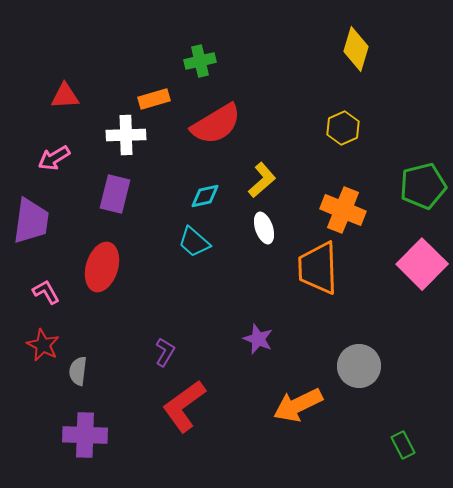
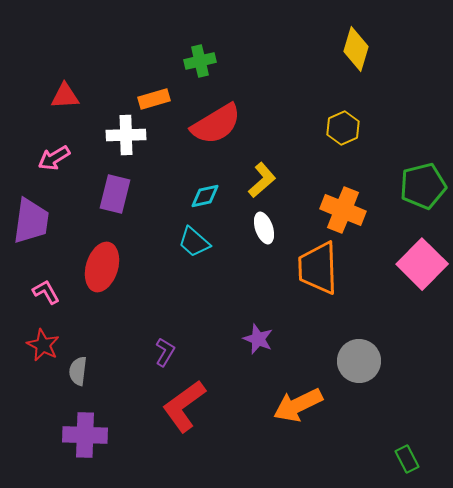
gray circle: moved 5 px up
green rectangle: moved 4 px right, 14 px down
